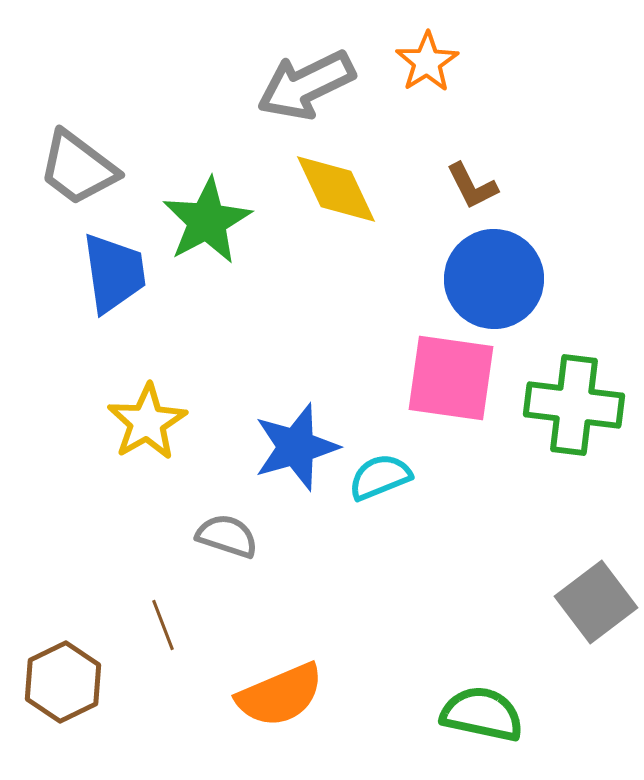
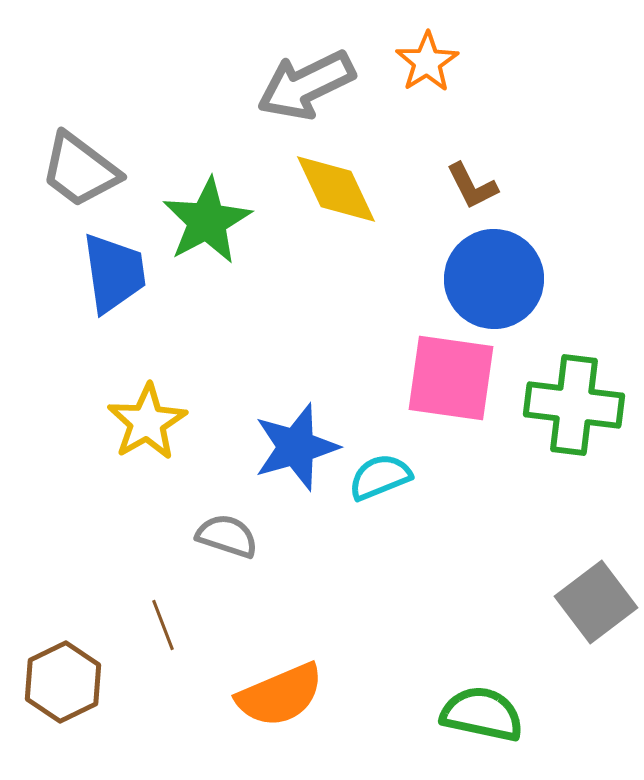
gray trapezoid: moved 2 px right, 2 px down
